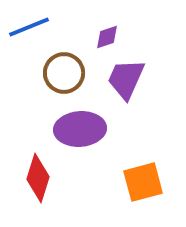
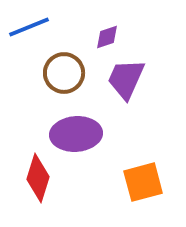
purple ellipse: moved 4 px left, 5 px down
